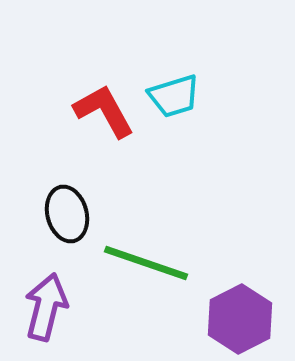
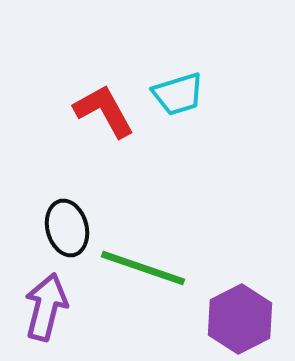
cyan trapezoid: moved 4 px right, 2 px up
black ellipse: moved 14 px down
green line: moved 3 px left, 5 px down
